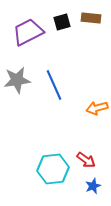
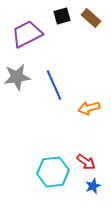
brown rectangle: rotated 36 degrees clockwise
black square: moved 6 px up
purple trapezoid: moved 1 px left, 2 px down
gray star: moved 3 px up
orange arrow: moved 8 px left
red arrow: moved 2 px down
cyan hexagon: moved 3 px down
